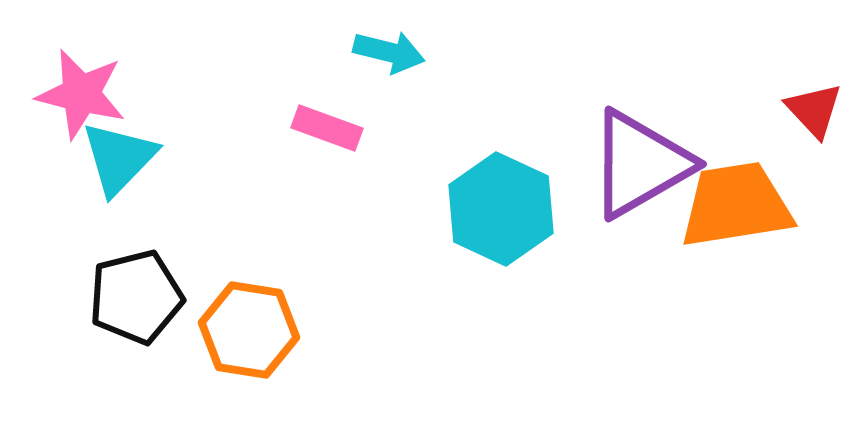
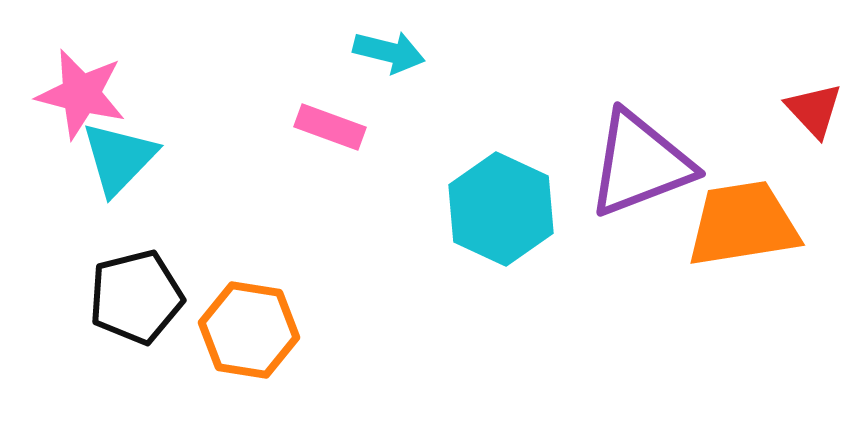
pink rectangle: moved 3 px right, 1 px up
purple triangle: rotated 9 degrees clockwise
orange trapezoid: moved 7 px right, 19 px down
